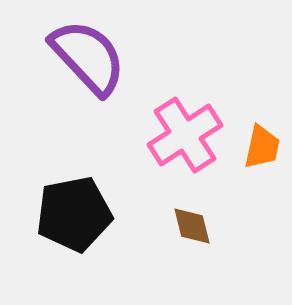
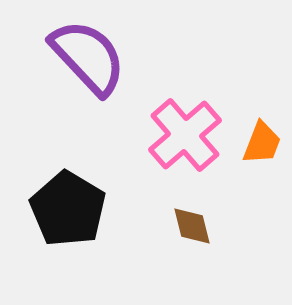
pink cross: rotated 8 degrees counterclockwise
orange trapezoid: moved 4 px up; rotated 9 degrees clockwise
black pentagon: moved 6 px left, 5 px up; rotated 30 degrees counterclockwise
